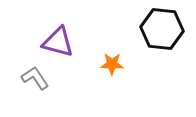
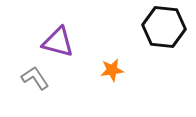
black hexagon: moved 2 px right, 2 px up
orange star: moved 6 px down; rotated 10 degrees counterclockwise
